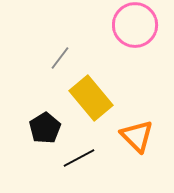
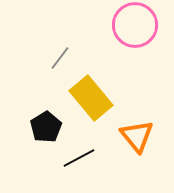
black pentagon: moved 1 px right, 1 px up
orange triangle: rotated 6 degrees clockwise
